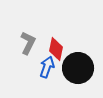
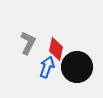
black circle: moved 1 px left, 1 px up
